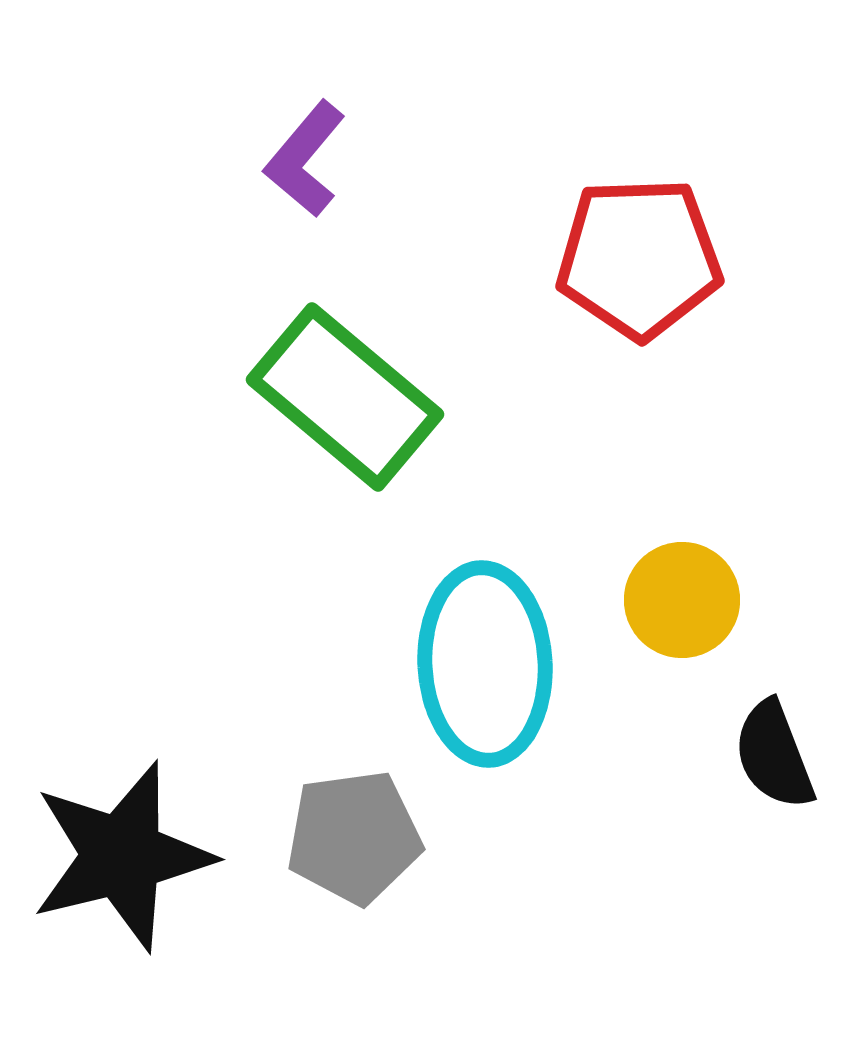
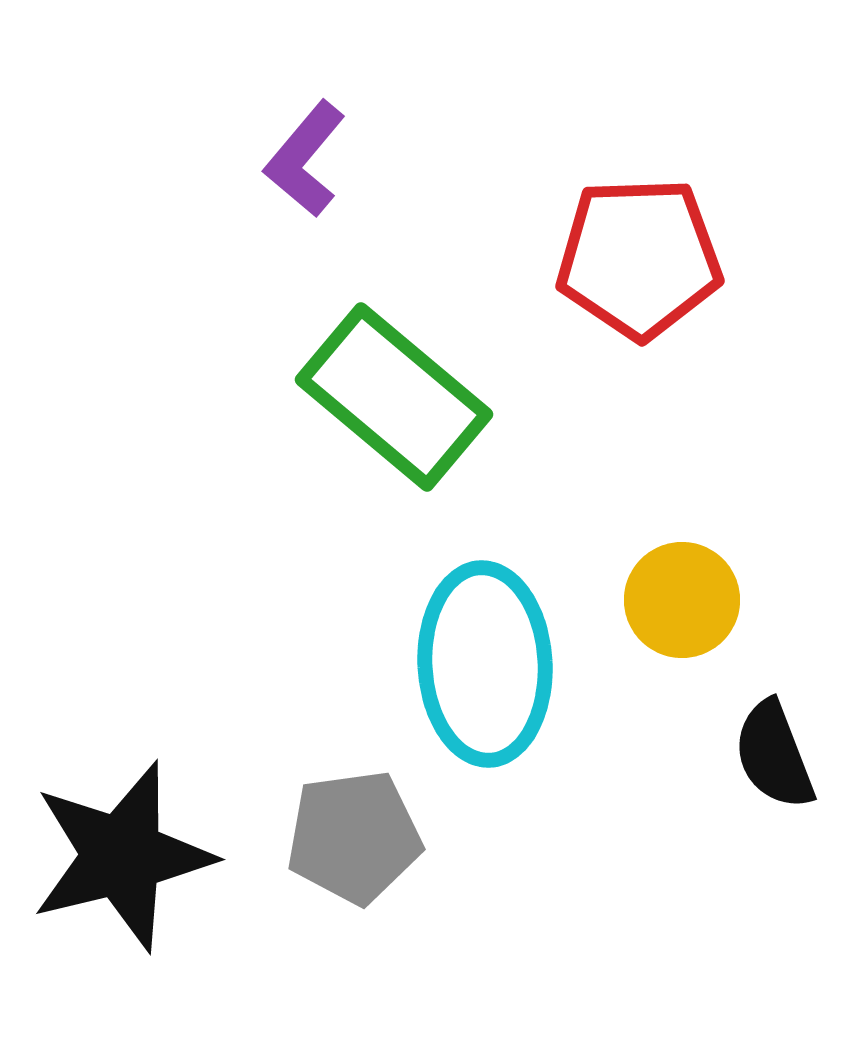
green rectangle: moved 49 px right
